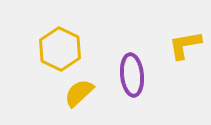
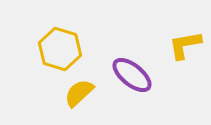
yellow hexagon: rotated 9 degrees counterclockwise
purple ellipse: rotated 45 degrees counterclockwise
